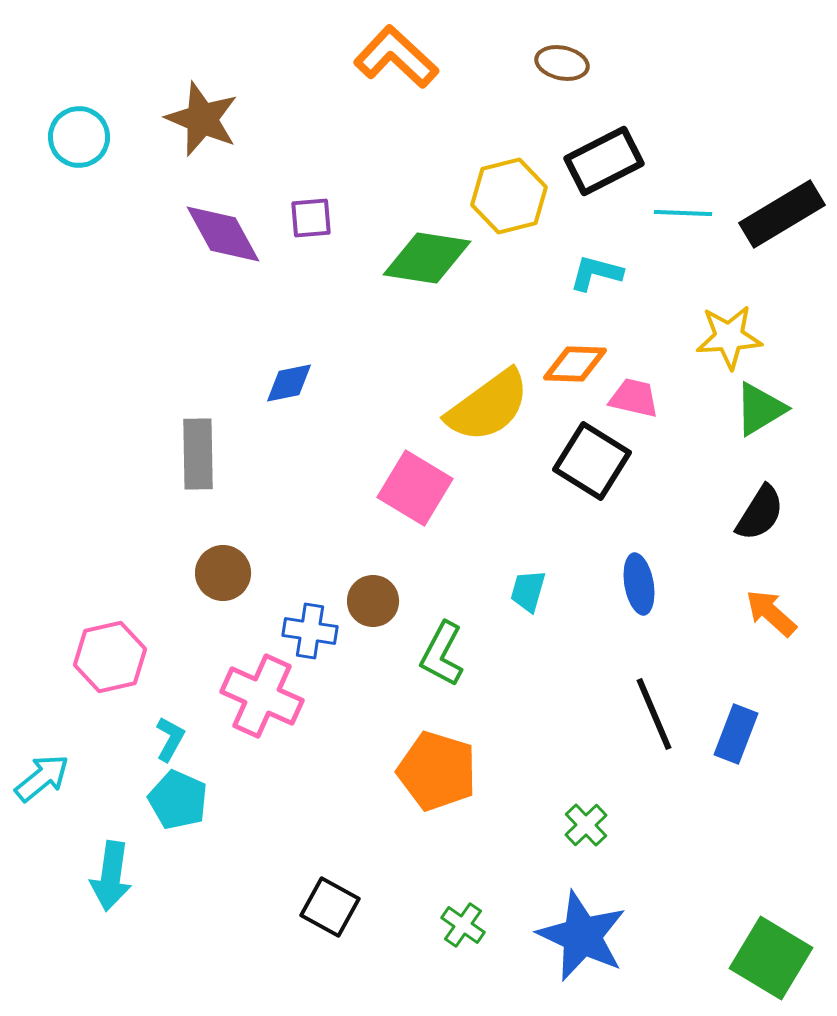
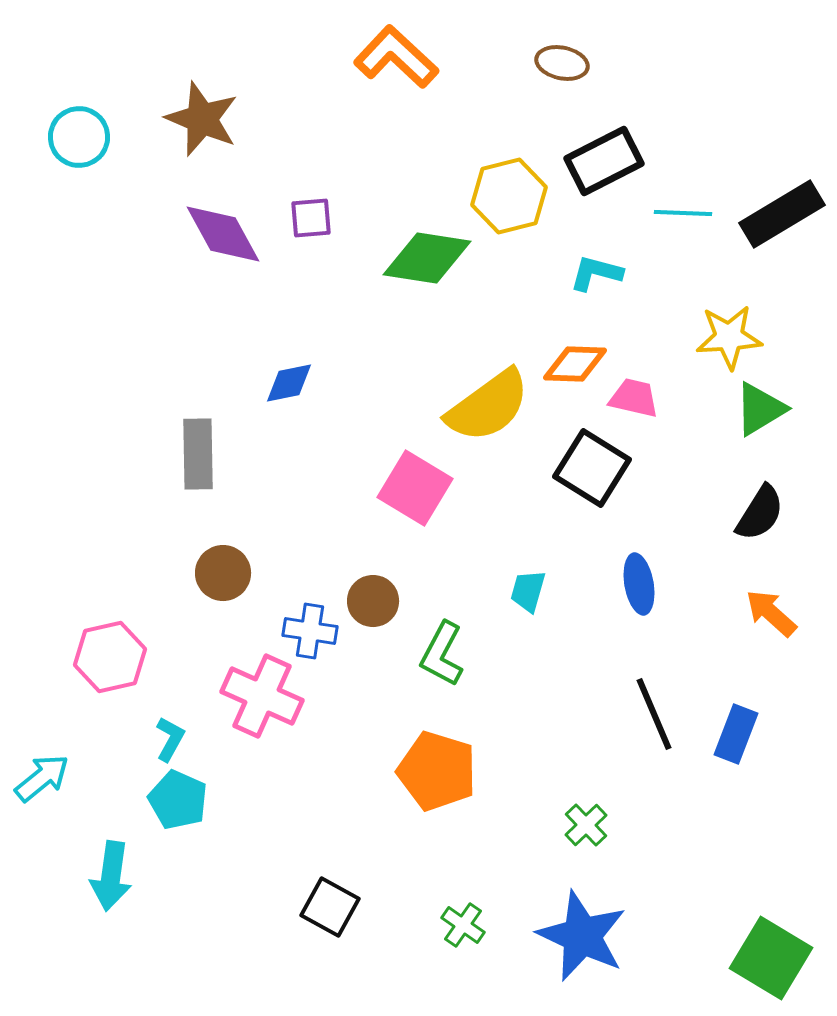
black square at (592, 461): moved 7 px down
